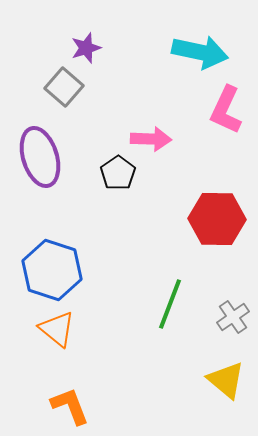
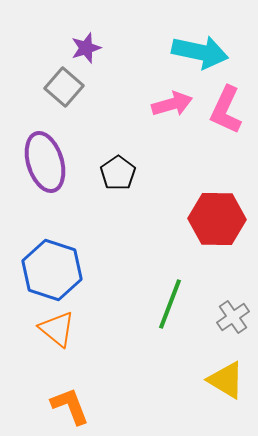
pink arrow: moved 21 px right, 35 px up; rotated 18 degrees counterclockwise
purple ellipse: moved 5 px right, 5 px down
yellow triangle: rotated 9 degrees counterclockwise
